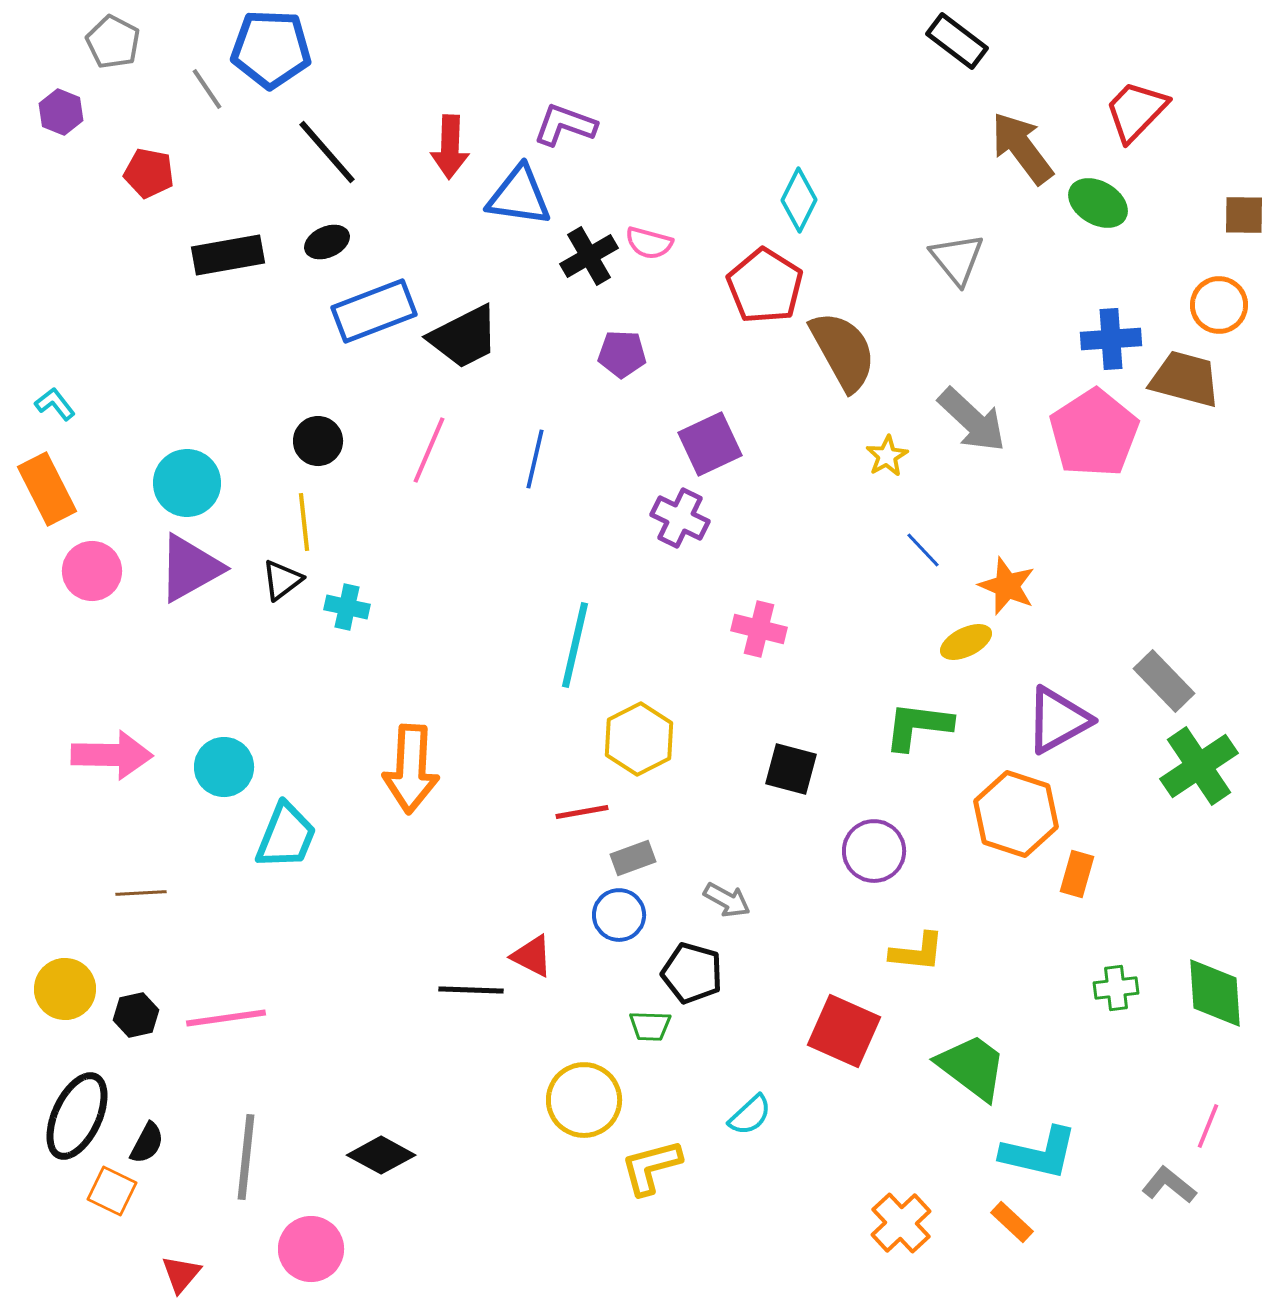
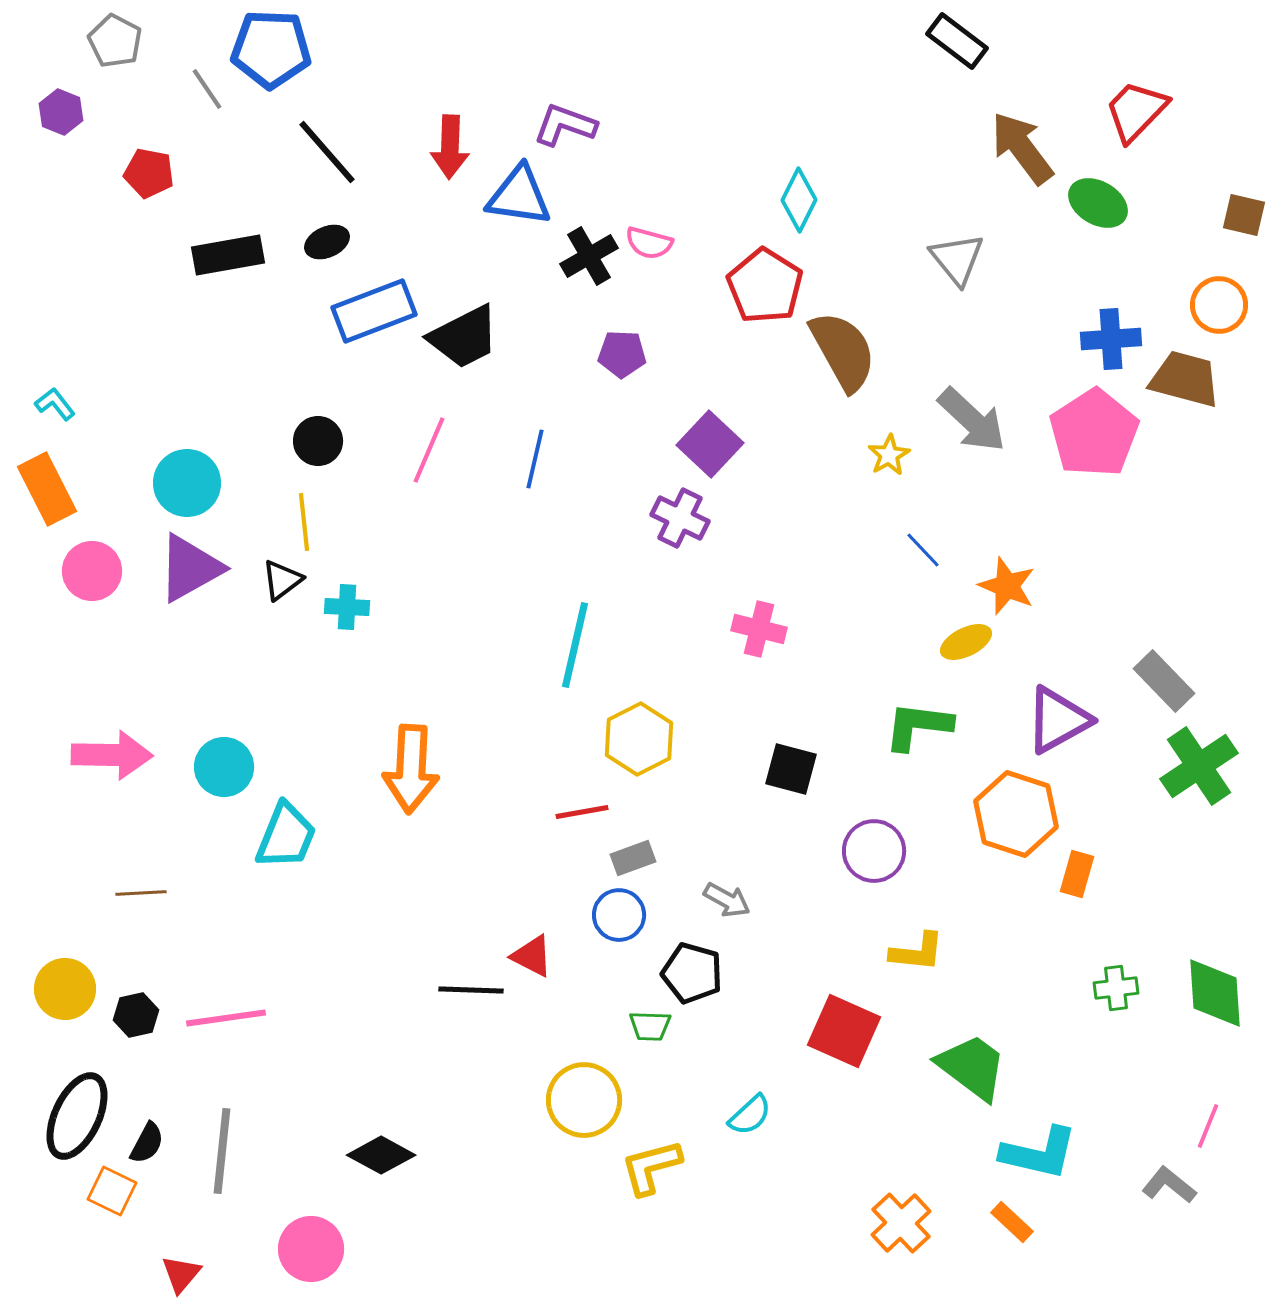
gray pentagon at (113, 42): moved 2 px right, 1 px up
brown square at (1244, 215): rotated 12 degrees clockwise
purple square at (710, 444): rotated 22 degrees counterclockwise
yellow star at (887, 456): moved 2 px right, 1 px up
cyan cross at (347, 607): rotated 9 degrees counterclockwise
gray line at (246, 1157): moved 24 px left, 6 px up
